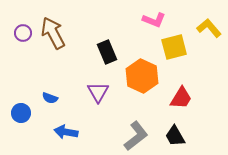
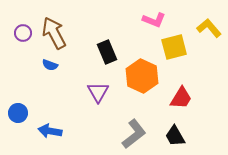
brown arrow: moved 1 px right
blue semicircle: moved 33 px up
blue circle: moved 3 px left
blue arrow: moved 16 px left, 1 px up
gray L-shape: moved 2 px left, 2 px up
